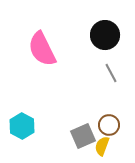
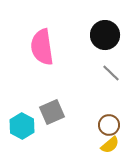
pink semicircle: moved 2 px up; rotated 18 degrees clockwise
gray line: rotated 18 degrees counterclockwise
gray square: moved 31 px left, 24 px up
yellow semicircle: moved 8 px right, 1 px up; rotated 150 degrees counterclockwise
